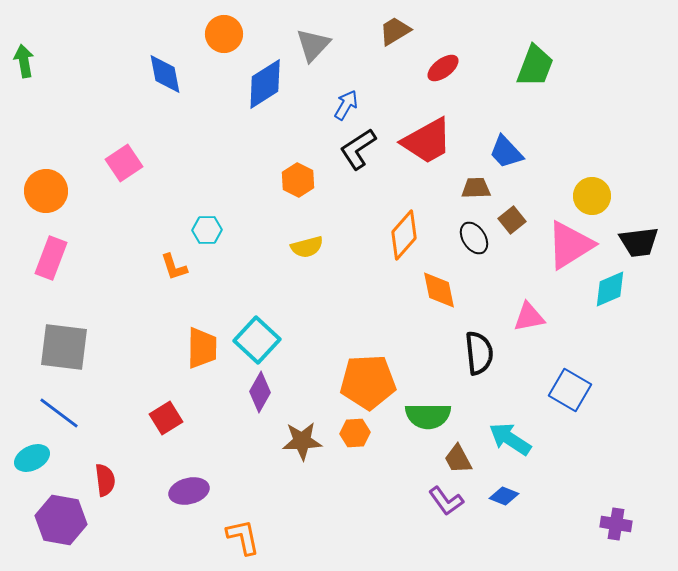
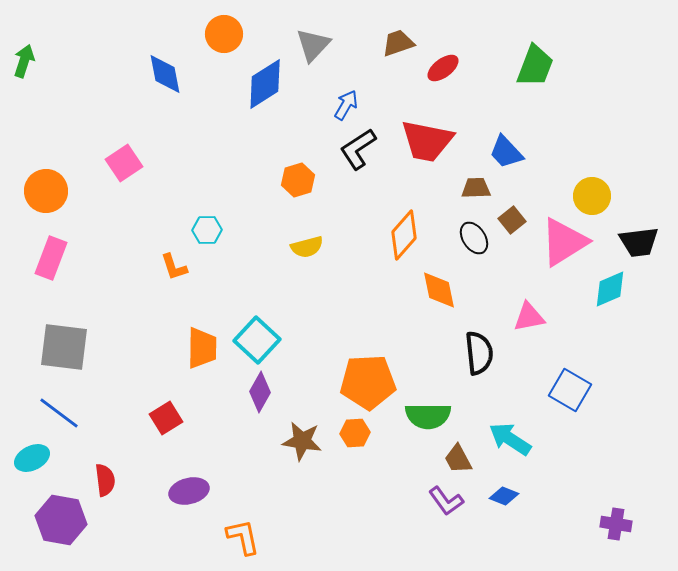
brown trapezoid at (395, 31): moved 3 px right, 12 px down; rotated 12 degrees clockwise
green arrow at (24, 61): rotated 28 degrees clockwise
red trapezoid at (427, 141): rotated 40 degrees clockwise
orange hexagon at (298, 180): rotated 16 degrees clockwise
pink triangle at (570, 245): moved 6 px left, 3 px up
brown star at (302, 441): rotated 12 degrees clockwise
